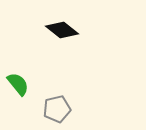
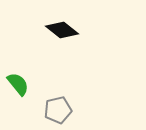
gray pentagon: moved 1 px right, 1 px down
